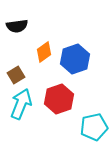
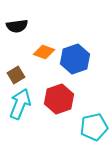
orange diamond: rotated 55 degrees clockwise
cyan arrow: moved 1 px left
